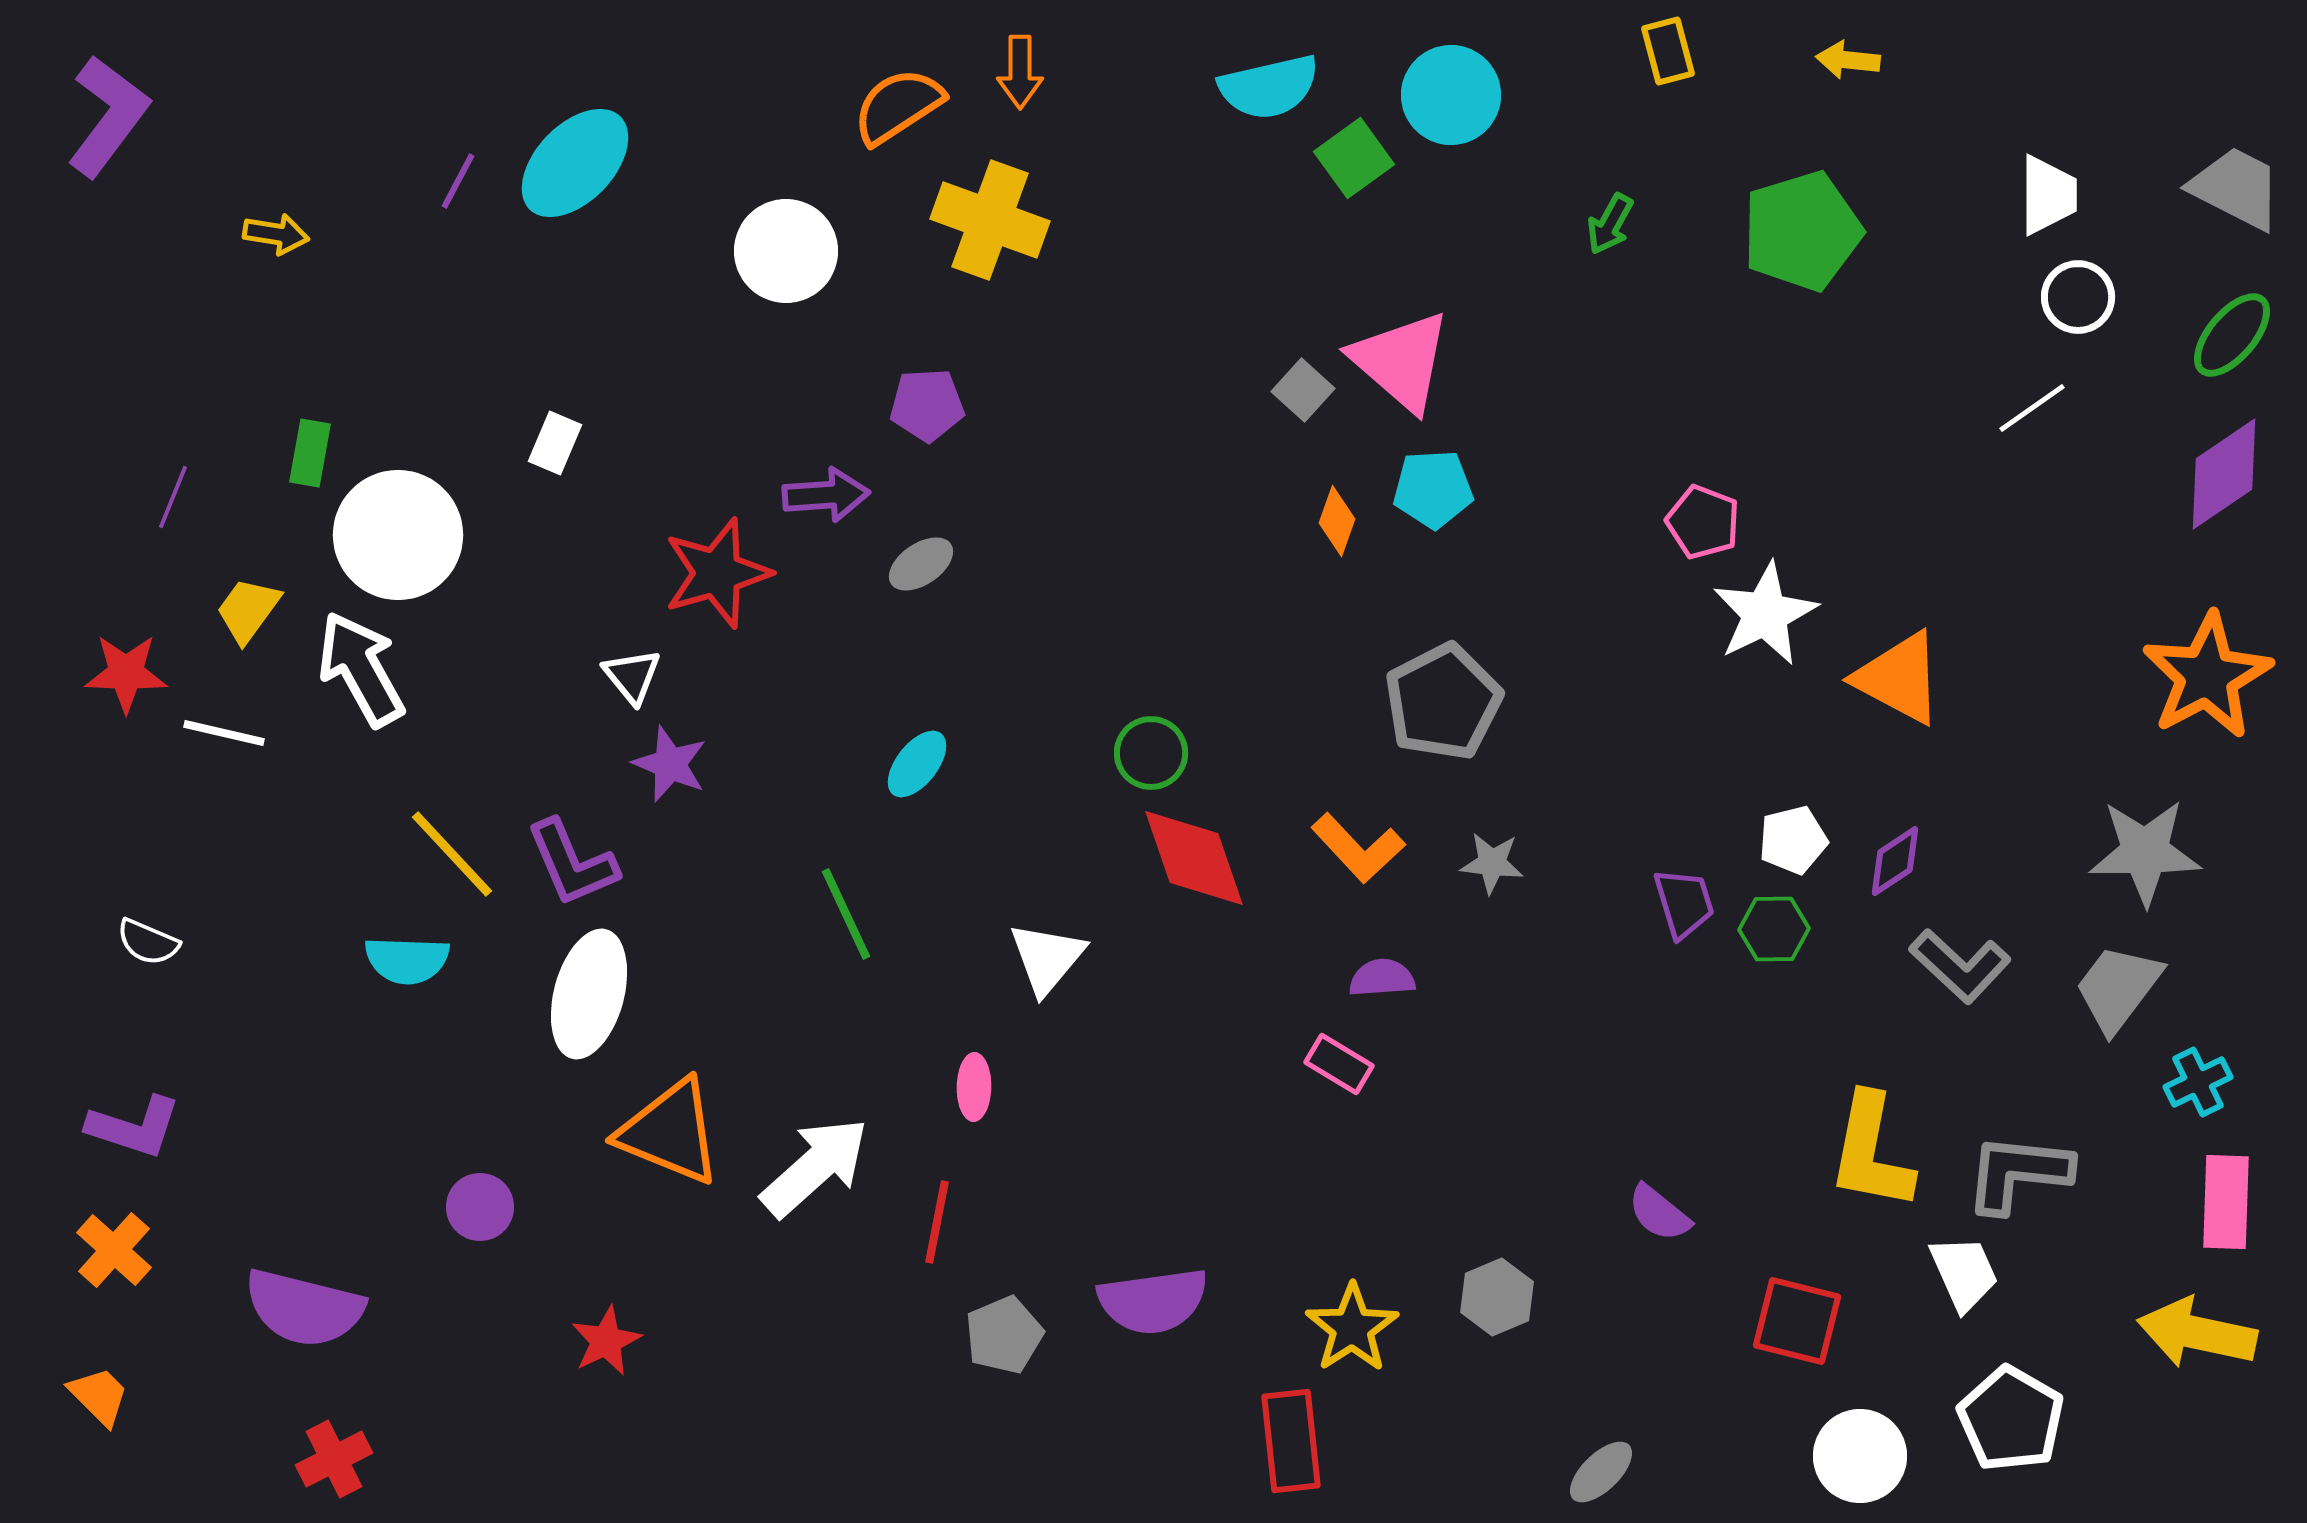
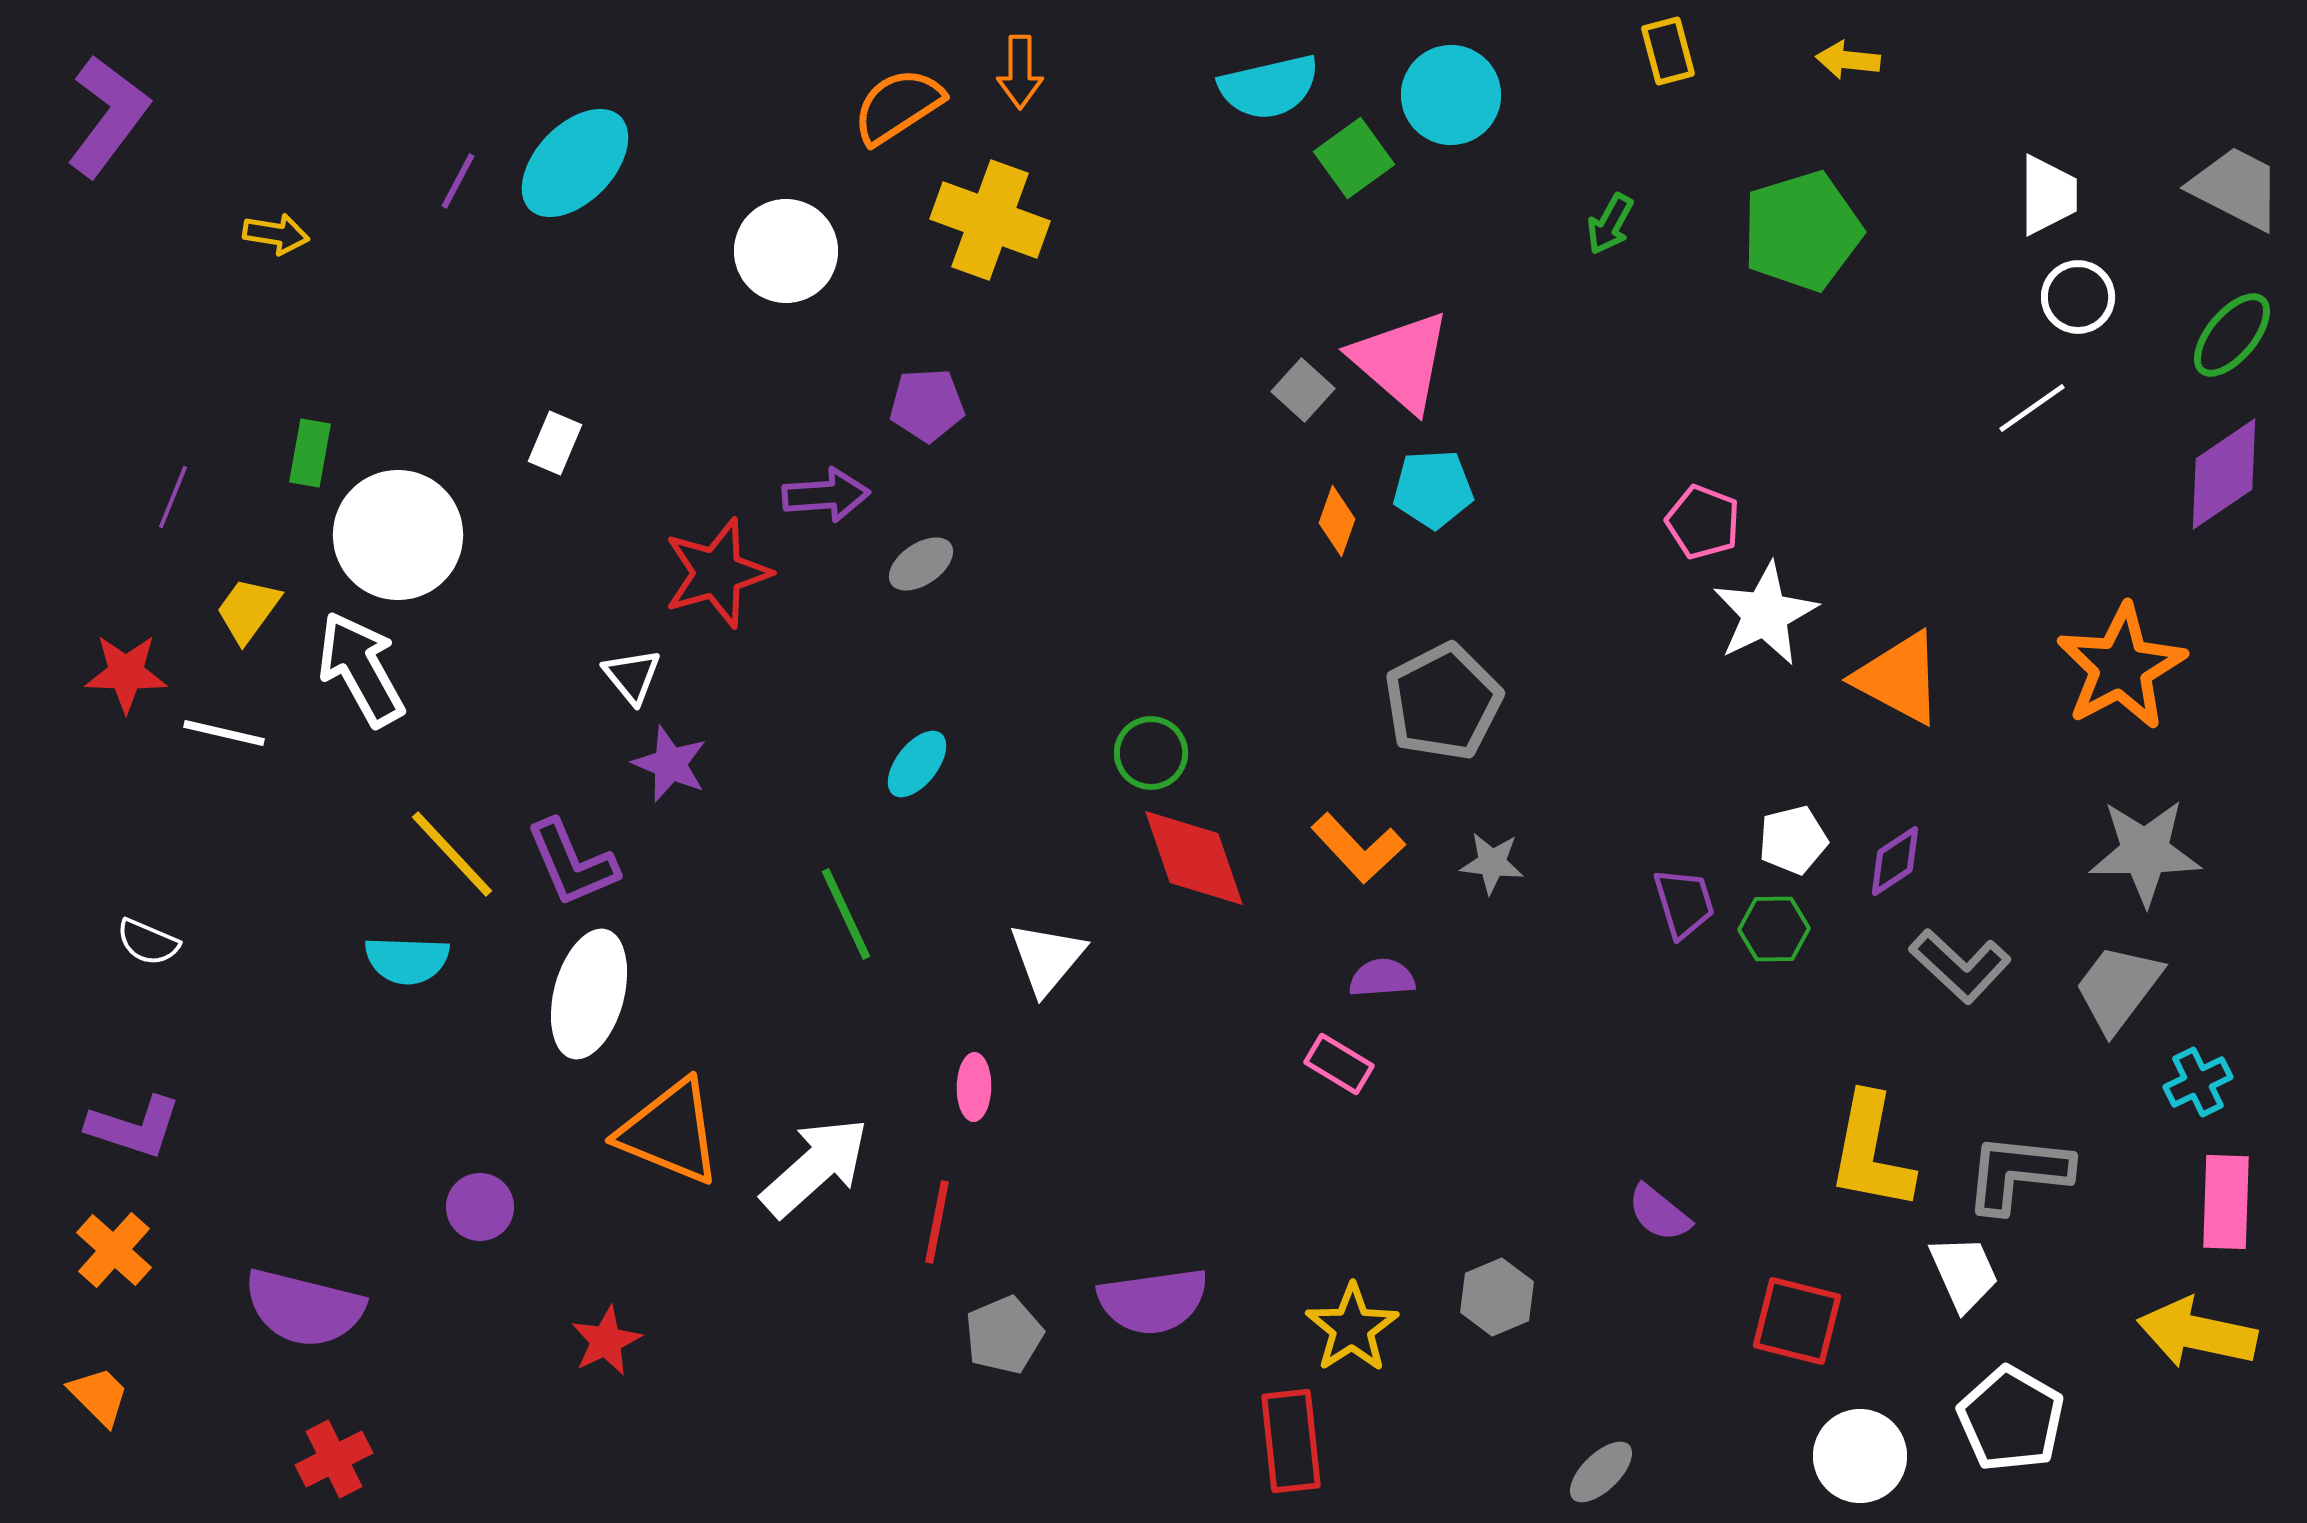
orange star at (2207, 676): moved 86 px left, 9 px up
